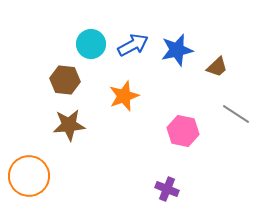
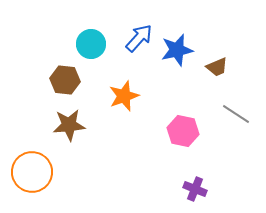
blue arrow: moved 6 px right, 7 px up; rotated 20 degrees counterclockwise
brown trapezoid: rotated 20 degrees clockwise
orange circle: moved 3 px right, 4 px up
purple cross: moved 28 px right
